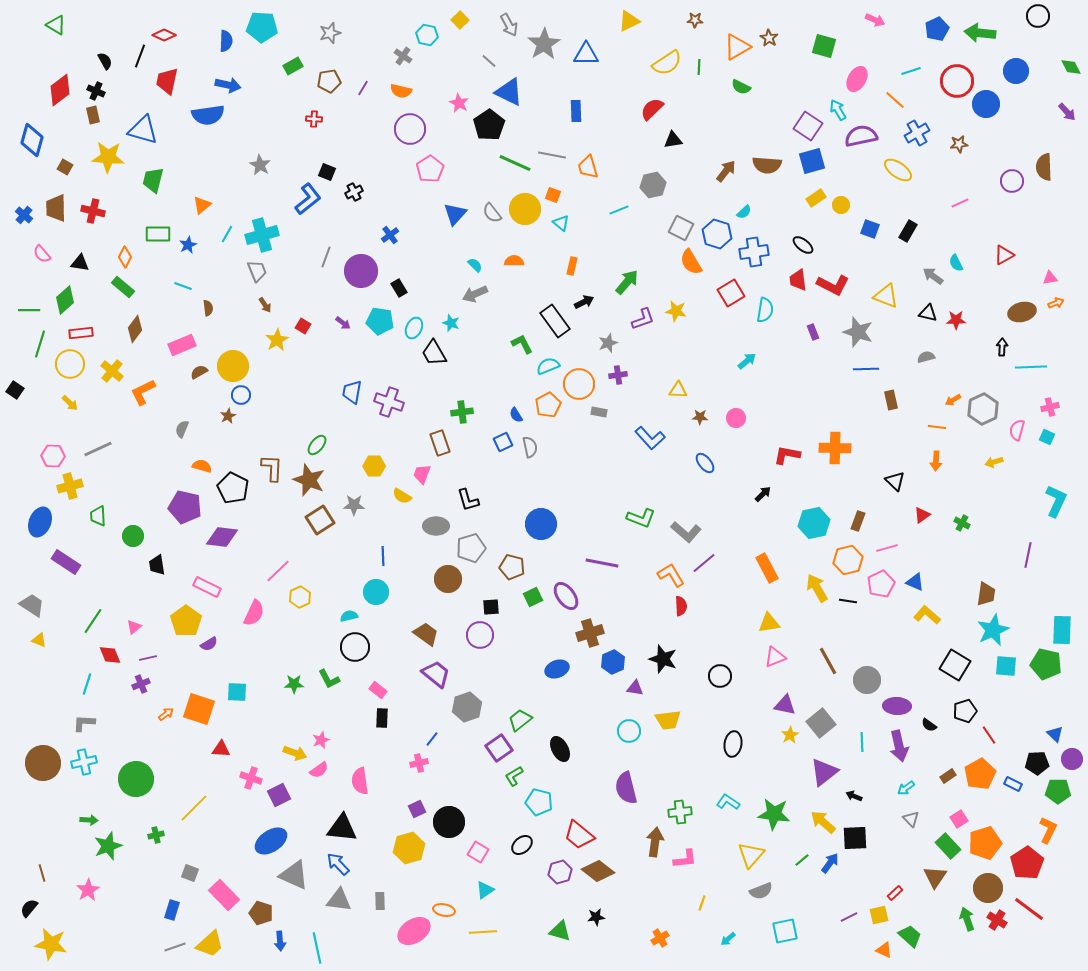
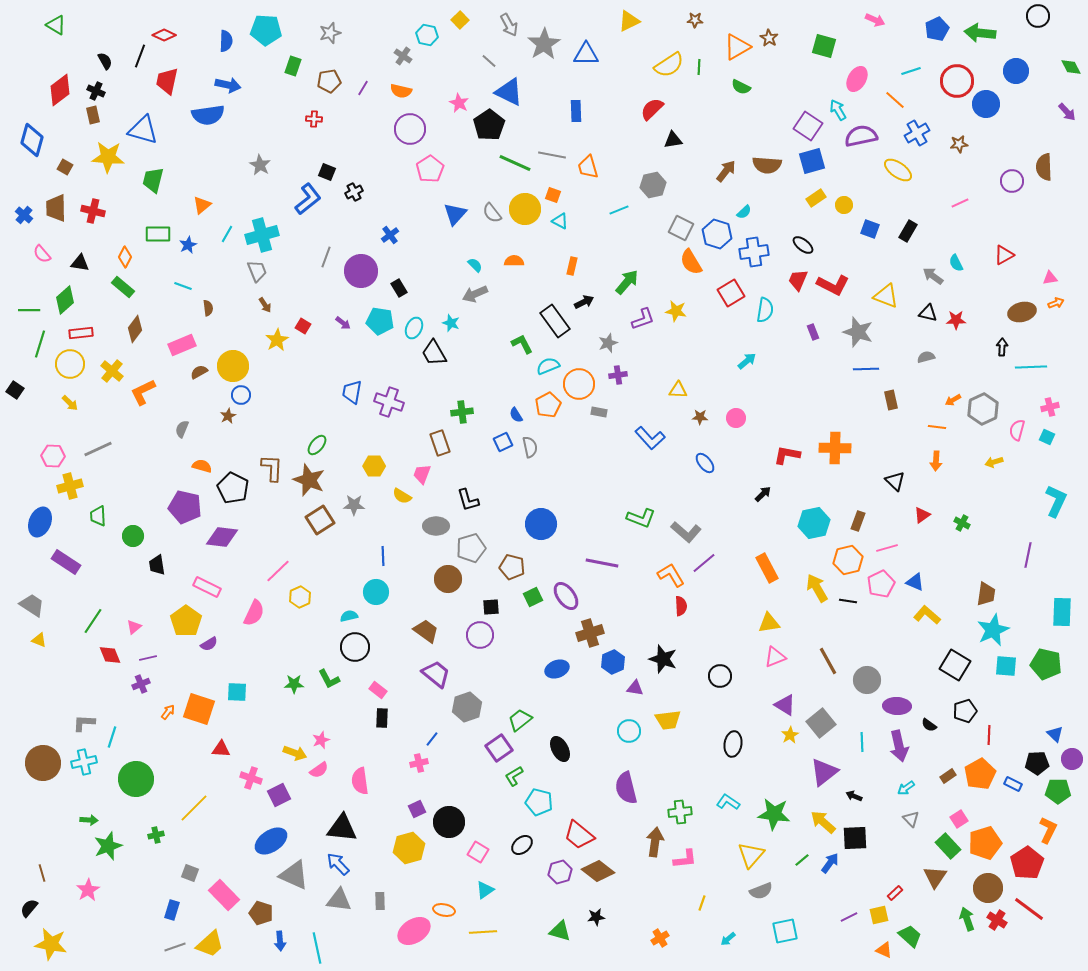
cyan pentagon at (262, 27): moved 4 px right, 3 px down
yellow semicircle at (667, 63): moved 2 px right, 2 px down
green rectangle at (293, 66): rotated 42 degrees counterclockwise
yellow circle at (841, 205): moved 3 px right
cyan triangle at (561, 223): moved 1 px left, 2 px up; rotated 12 degrees counterclockwise
red trapezoid at (798, 280): rotated 30 degrees clockwise
cyan rectangle at (1062, 630): moved 18 px up
brown trapezoid at (426, 634): moved 3 px up
cyan line at (87, 684): moved 25 px right, 53 px down
purple triangle at (785, 705): rotated 20 degrees clockwise
orange arrow at (166, 714): moved 2 px right, 2 px up; rotated 14 degrees counterclockwise
red line at (989, 735): rotated 36 degrees clockwise
